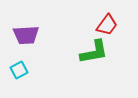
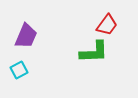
purple trapezoid: moved 1 px down; rotated 64 degrees counterclockwise
green L-shape: rotated 8 degrees clockwise
